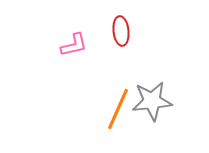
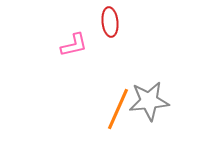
red ellipse: moved 11 px left, 9 px up
gray star: moved 3 px left
